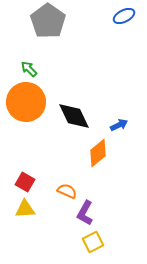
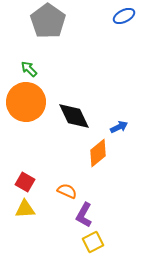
blue arrow: moved 2 px down
purple L-shape: moved 1 px left, 2 px down
